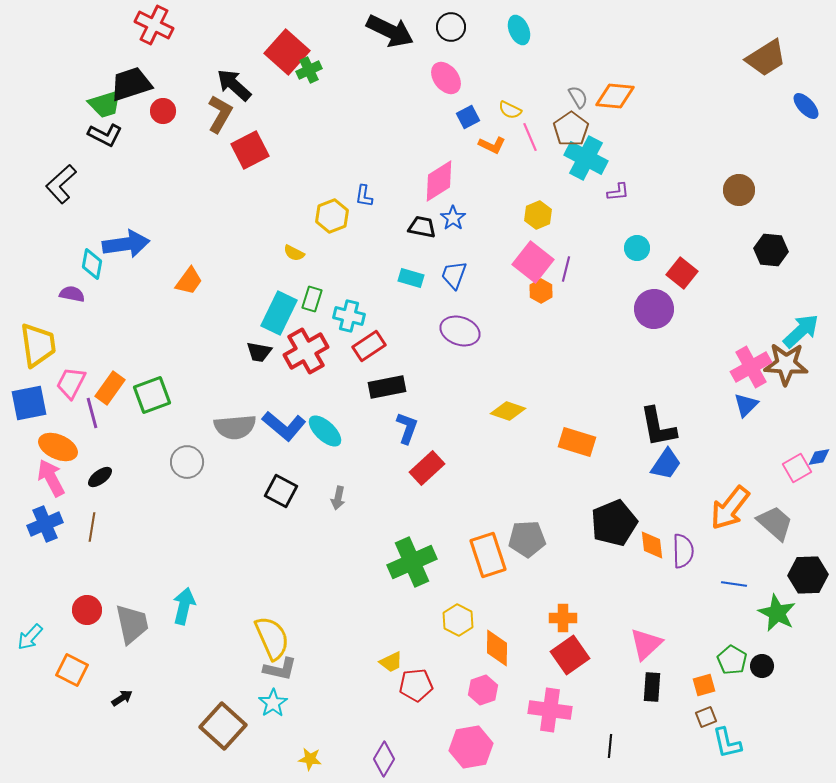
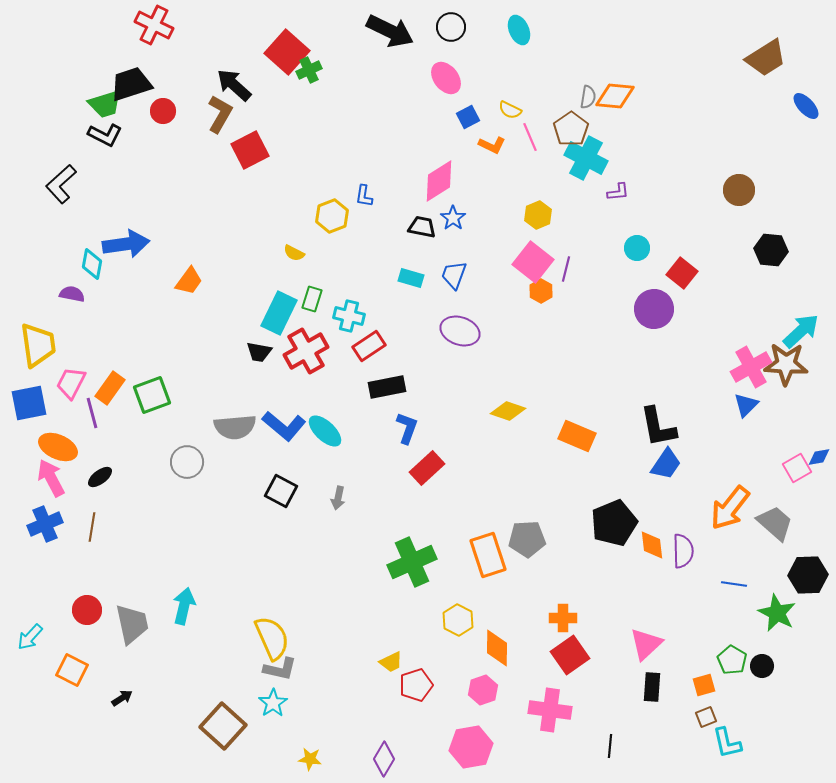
gray semicircle at (578, 97): moved 10 px right; rotated 40 degrees clockwise
orange rectangle at (577, 442): moved 6 px up; rotated 6 degrees clockwise
red pentagon at (416, 685): rotated 12 degrees counterclockwise
